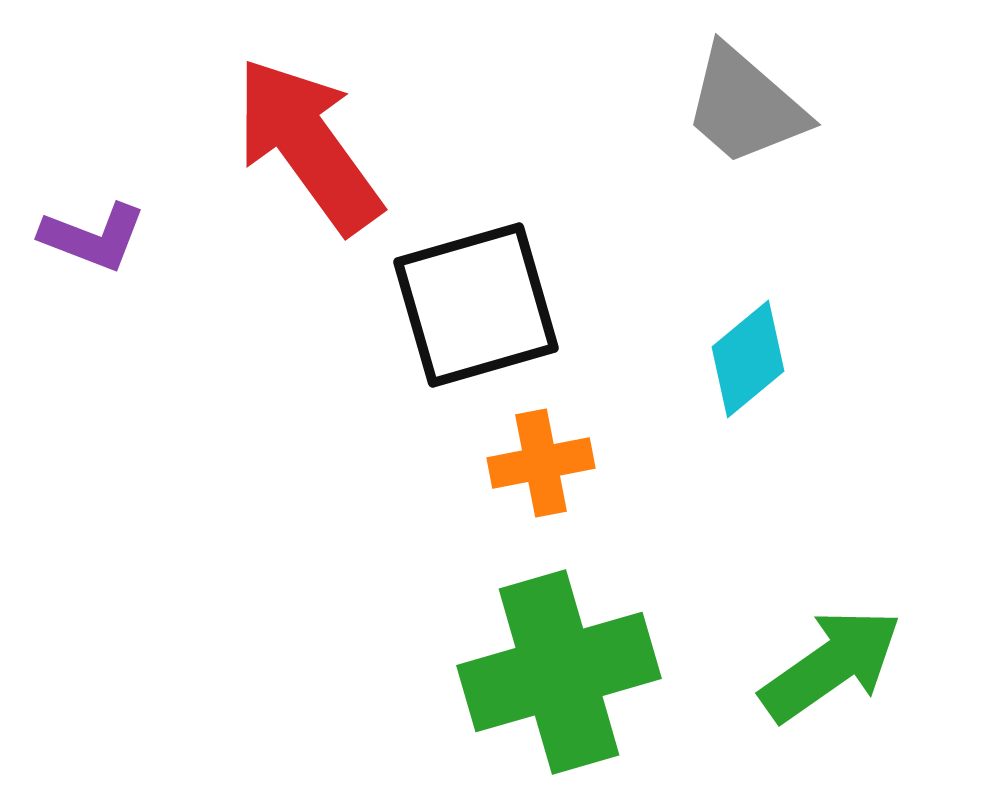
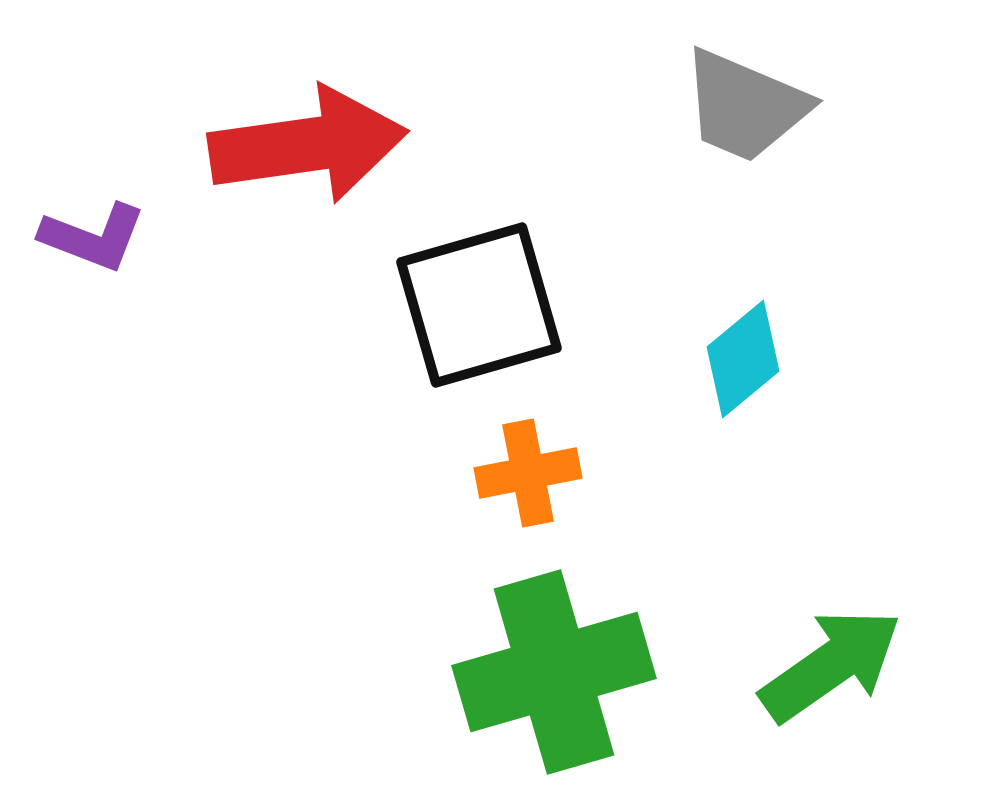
gray trapezoid: rotated 18 degrees counterclockwise
red arrow: rotated 118 degrees clockwise
black square: moved 3 px right
cyan diamond: moved 5 px left
orange cross: moved 13 px left, 10 px down
green cross: moved 5 px left
